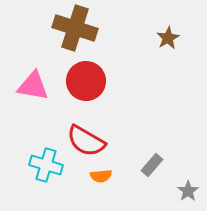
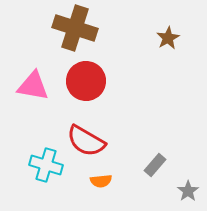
gray rectangle: moved 3 px right
orange semicircle: moved 5 px down
